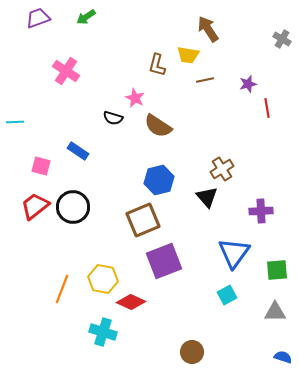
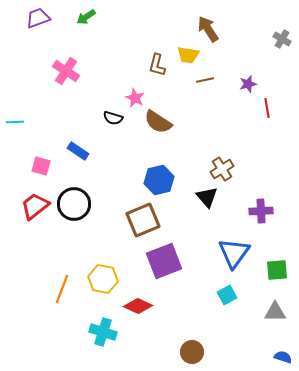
brown semicircle: moved 4 px up
black circle: moved 1 px right, 3 px up
red diamond: moved 7 px right, 4 px down
